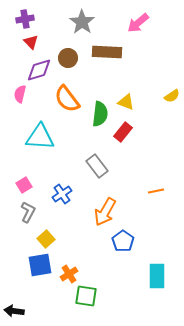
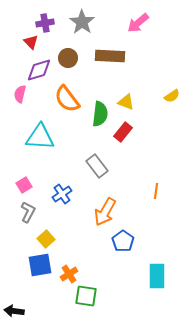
purple cross: moved 20 px right, 4 px down
brown rectangle: moved 3 px right, 4 px down
orange line: rotated 70 degrees counterclockwise
